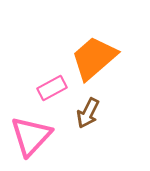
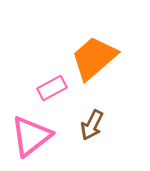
brown arrow: moved 4 px right, 12 px down
pink triangle: rotated 9 degrees clockwise
